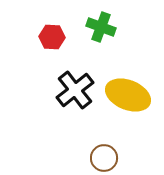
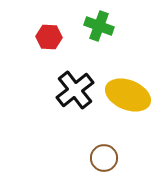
green cross: moved 2 px left, 1 px up
red hexagon: moved 3 px left
